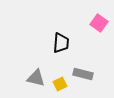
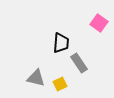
gray rectangle: moved 4 px left, 11 px up; rotated 42 degrees clockwise
